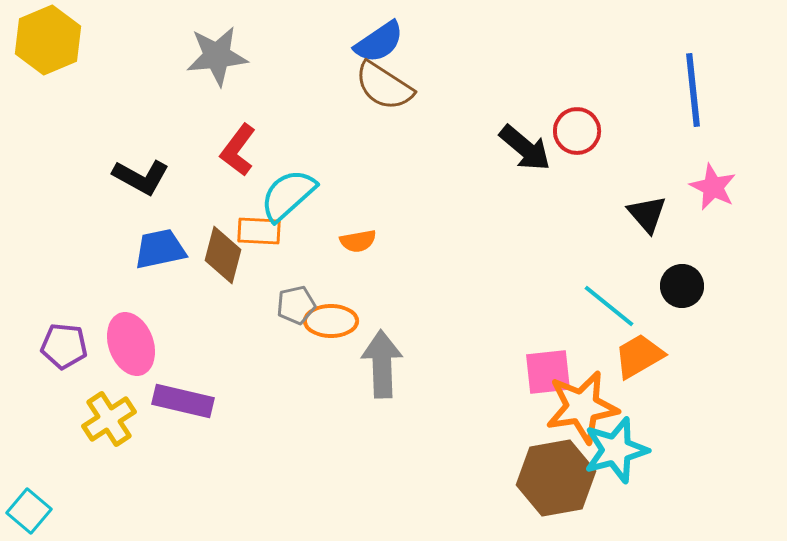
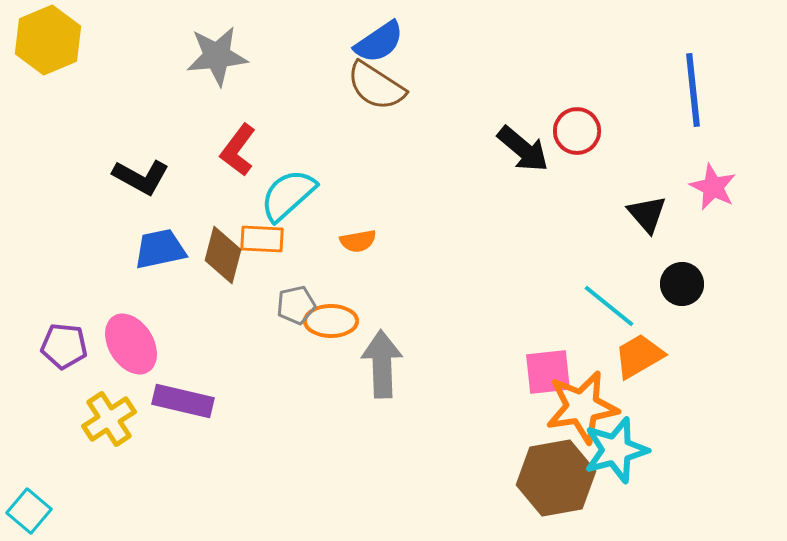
brown semicircle: moved 8 px left
black arrow: moved 2 px left, 1 px down
orange rectangle: moved 3 px right, 8 px down
black circle: moved 2 px up
pink ellipse: rotated 12 degrees counterclockwise
